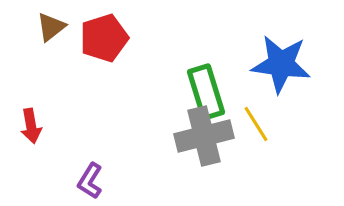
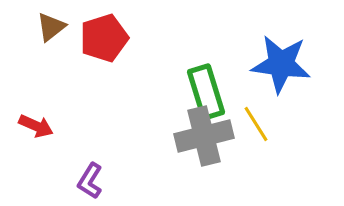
red arrow: moved 5 px right; rotated 56 degrees counterclockwise
